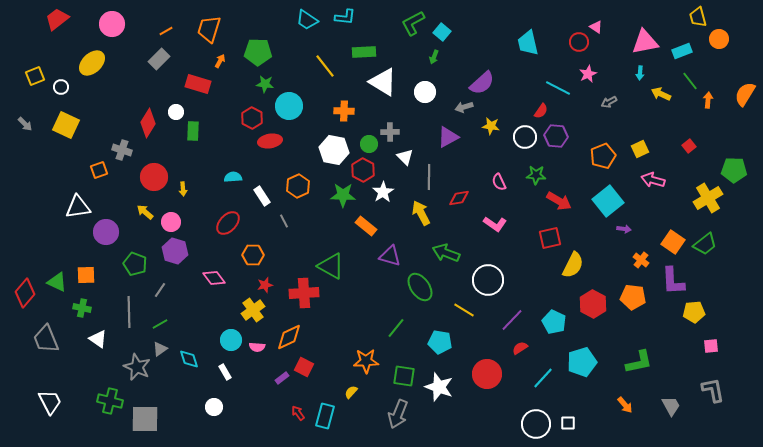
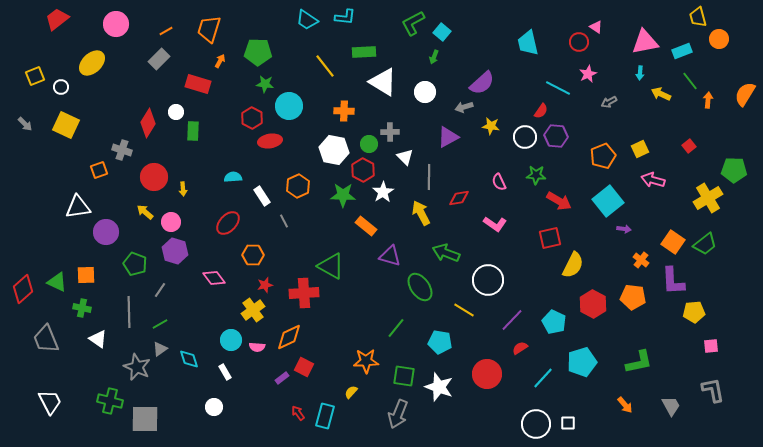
pink circle at (112, 24): moved 4 px right
red diamond at (25, 293): moved 2 px left, 4 px up; rotated 8 degrees clockwise
